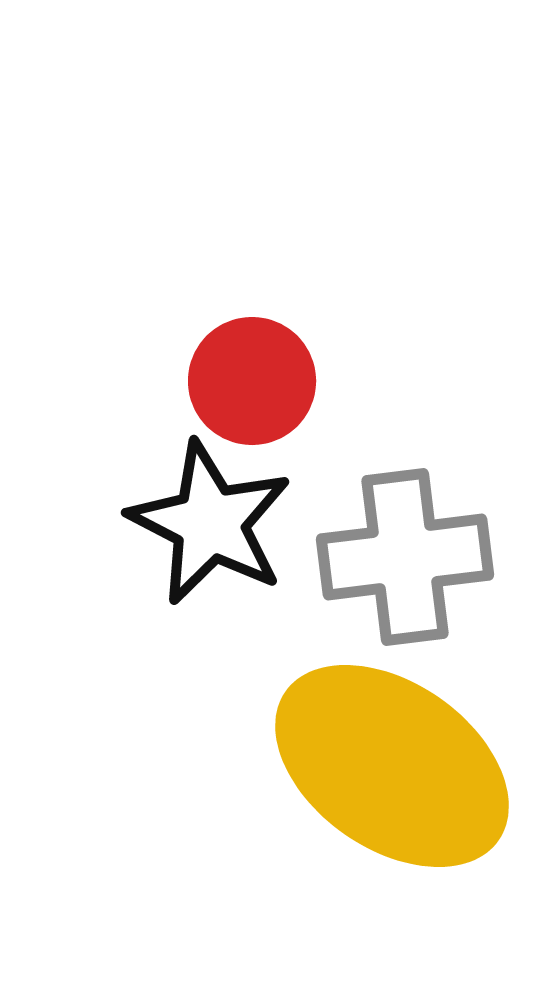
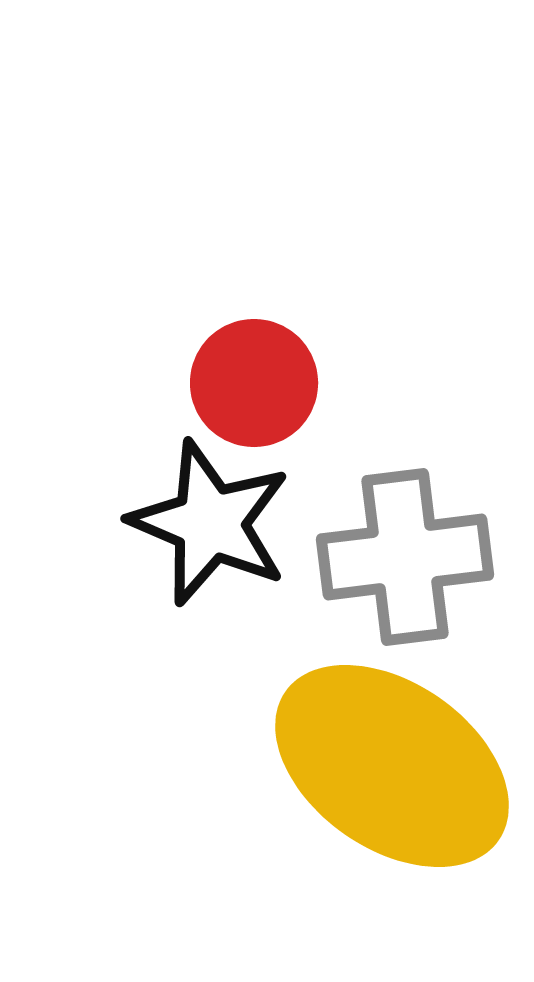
red circle: moved 2 px right, 2 px down
black star: rotated 4 degrees counterclockwise
